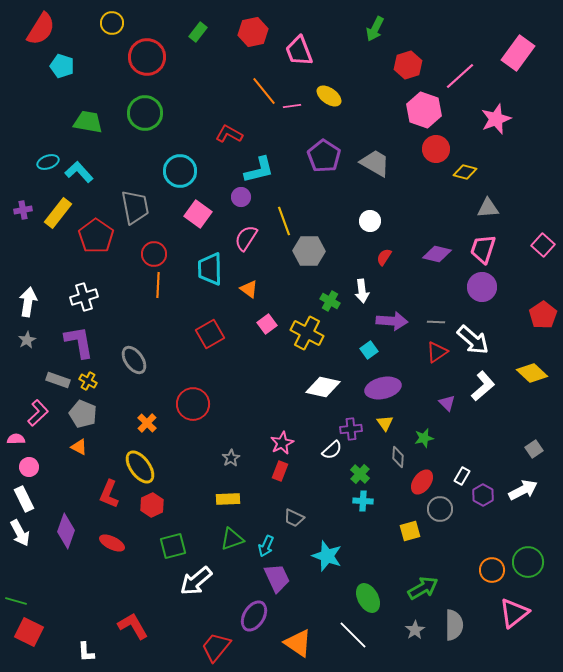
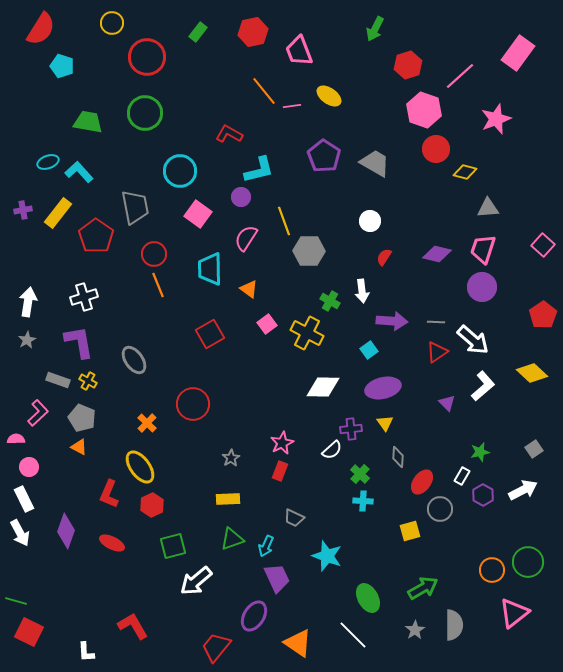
orange line at (158, 285): rotated 25 degrees counterclockwise
white diamond at (323, 387): rotated 12 degrees counterclockwise
gray pentagon at (83, 414): moved 1 px left, 4 px down
green star at (424, 438): moved 56 px right, 14 px down
